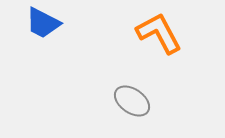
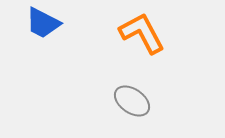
orange L-shape: moved 17 px left
